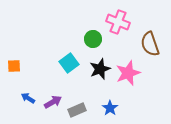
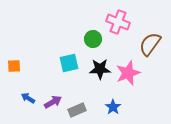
brown semicircle: rotated 55 degrees clockwise
cyan square: rotated 24 degrees clockwise
black star: rotated 20 degrees clockwise
blue star: moved 3 px right, 1 px up
